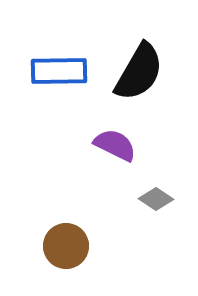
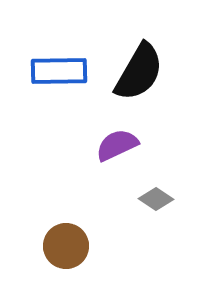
purple semicircle: moved 2 px right; rotated 51 degrees counterclockwise
